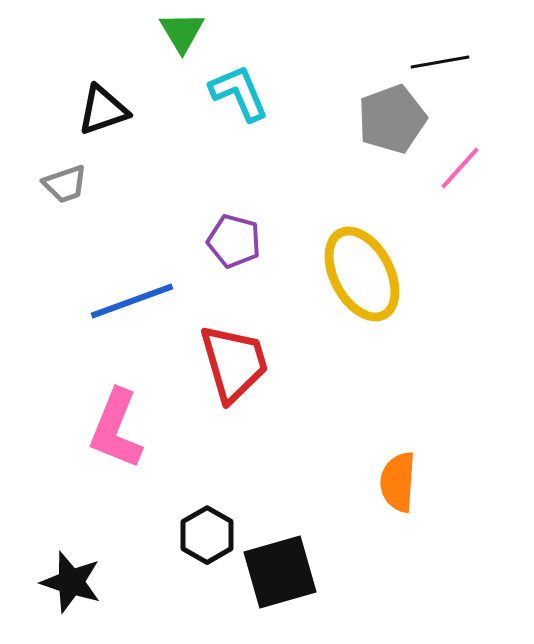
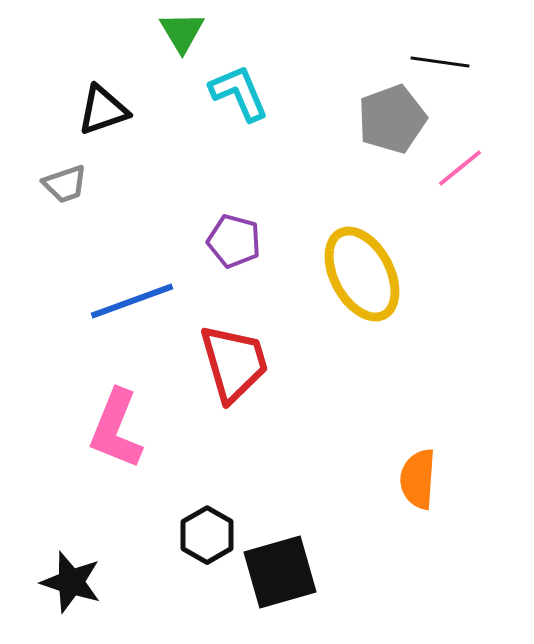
black line: rotated 18 degrees clockwise
pink line: rotated 9 degrees clockwise
orange semicircle: moved 20 px right, 3 px up
